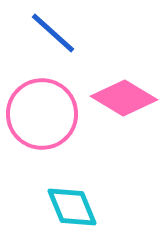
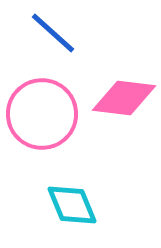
pink diamond: rotated 24 degrees counterclockwise
cyan diamond: moved 2 px up
